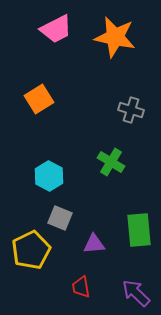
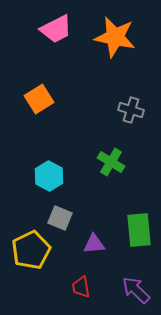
purple arrow: moved 3 px up
